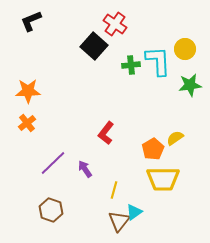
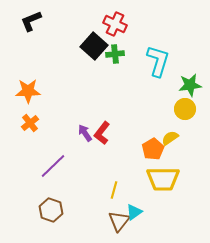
red cross: rotated 10 degrees counterclockwise
yellow circle: moved 60 px down
cyan L-shape: rotated 20 degrees clockwise
green cross: moved 16 px left, 11 px up
orange cross: moved 3 px right
red L-shape: moved 4 px left
yellow semicircle: moved 5 px left
purple line: moved 3 px down
purple arrow: moved 36 px up
